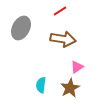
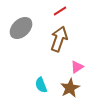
gray ellipse: rotated 20 degrees clockwise
brown arrow: moved 4 px left; rotated 80 degrees counterclockwise
cyan semicircle: rotated 28 degrees counterclockwise
